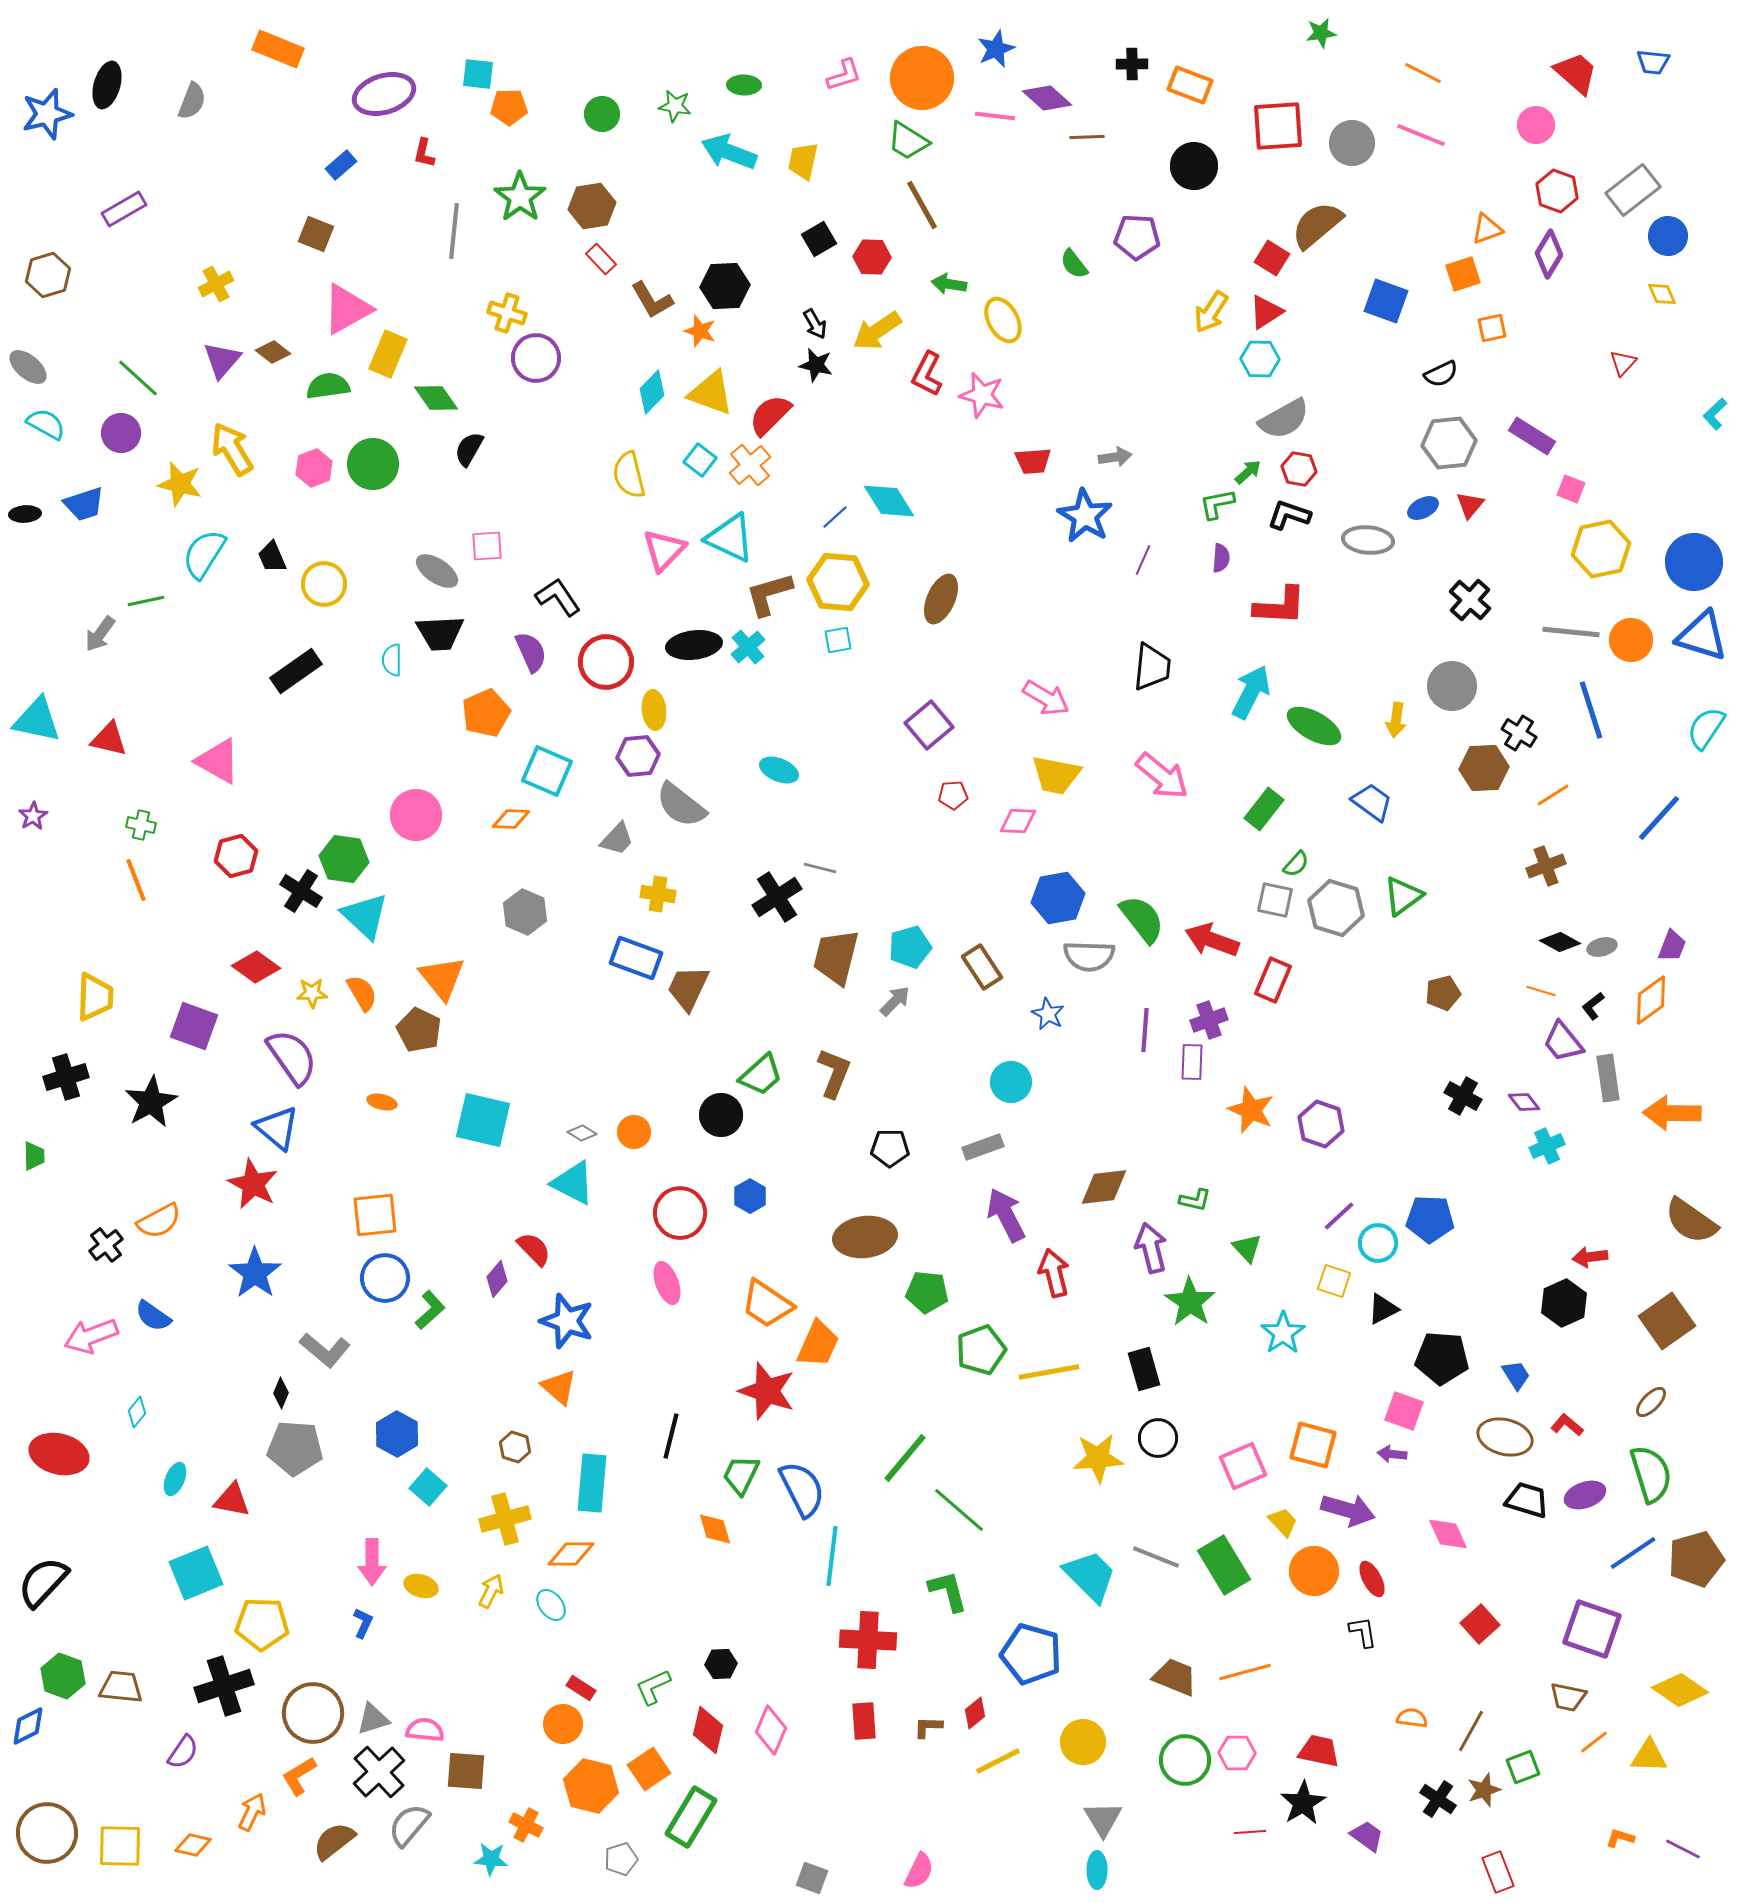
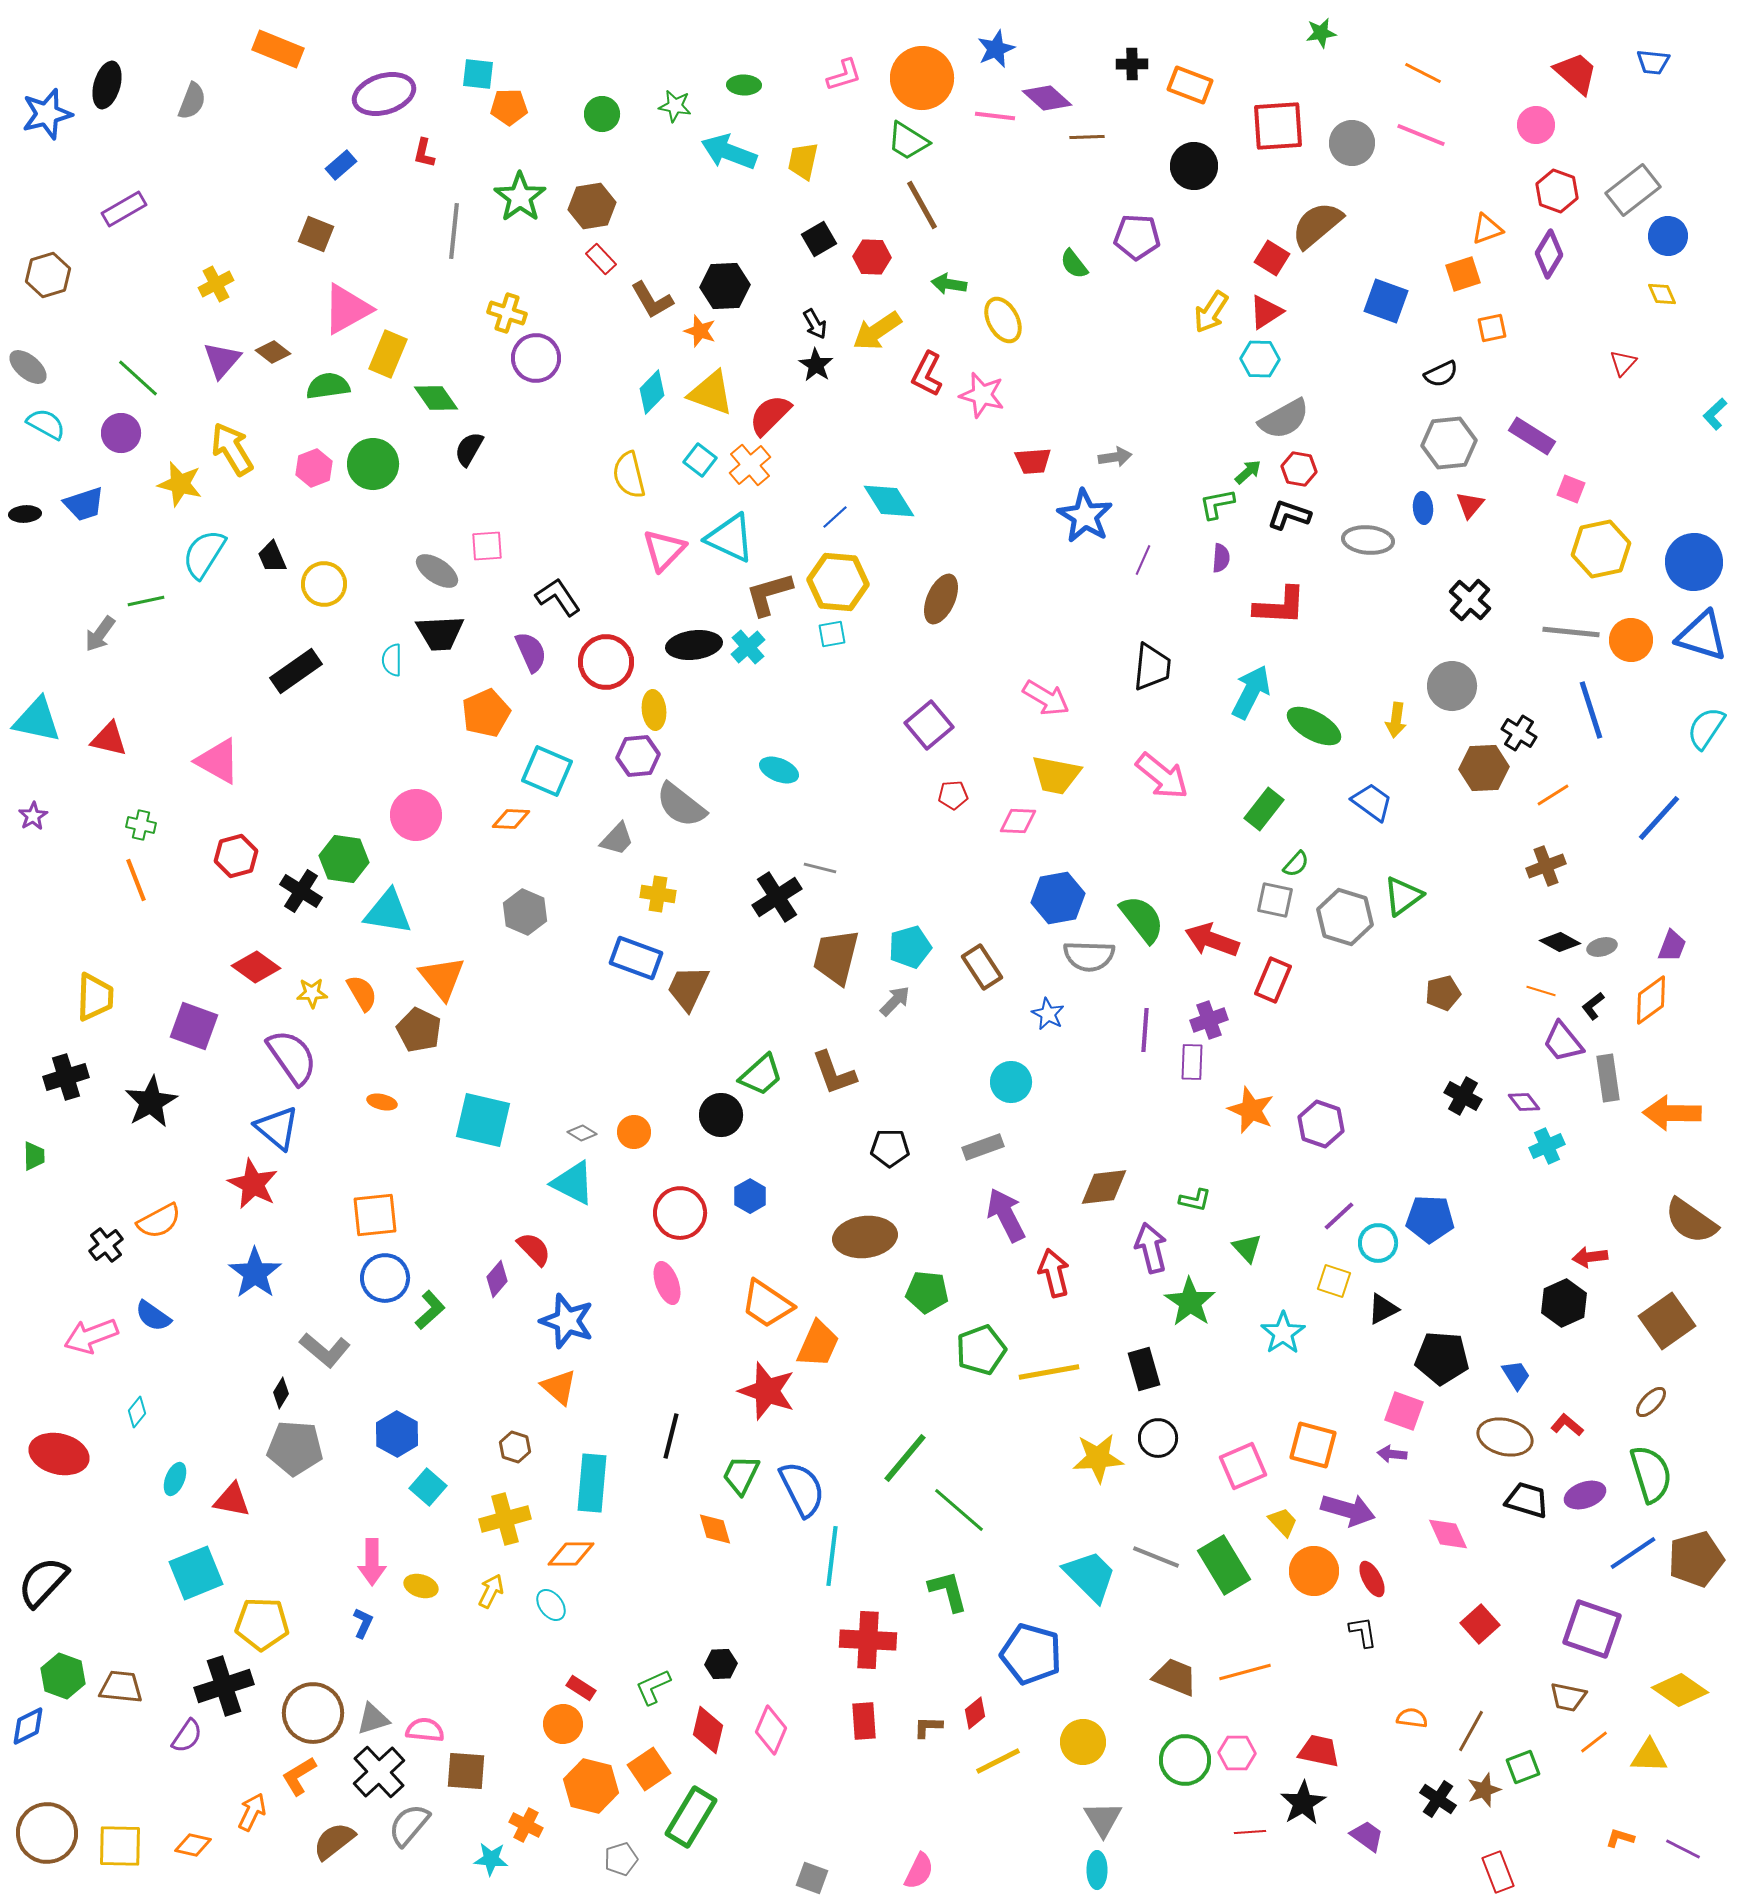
black star at (816, 365): rotated 20 degrees clockwise
blue ellipse at (1423, 508): rotated 68 degrees counterclockwise
cyan square at (838, 640): moved 6 px left, 6 px up
gray hexagon at (1336, 908): moved 9 px right, 9 px down
cyan triangle at (365, 916): moved 23 px right, 4 px up; rotated 34 degrees counterclockwise
brown L-shape at (834, 1073): rotated 138 degrees clockwise
black diamond at (281, 1393): rotated 8 degrees clockwise
purple semicircle at (183, 1752): moved 4 px right, 16 px up
